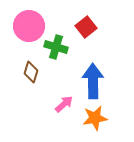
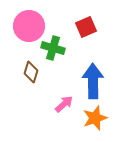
red square: rotated 15 degrees clockwise
green cross: moved 3 px left, 1 px down
orange star: rotated 10 degrees counterclockwise
